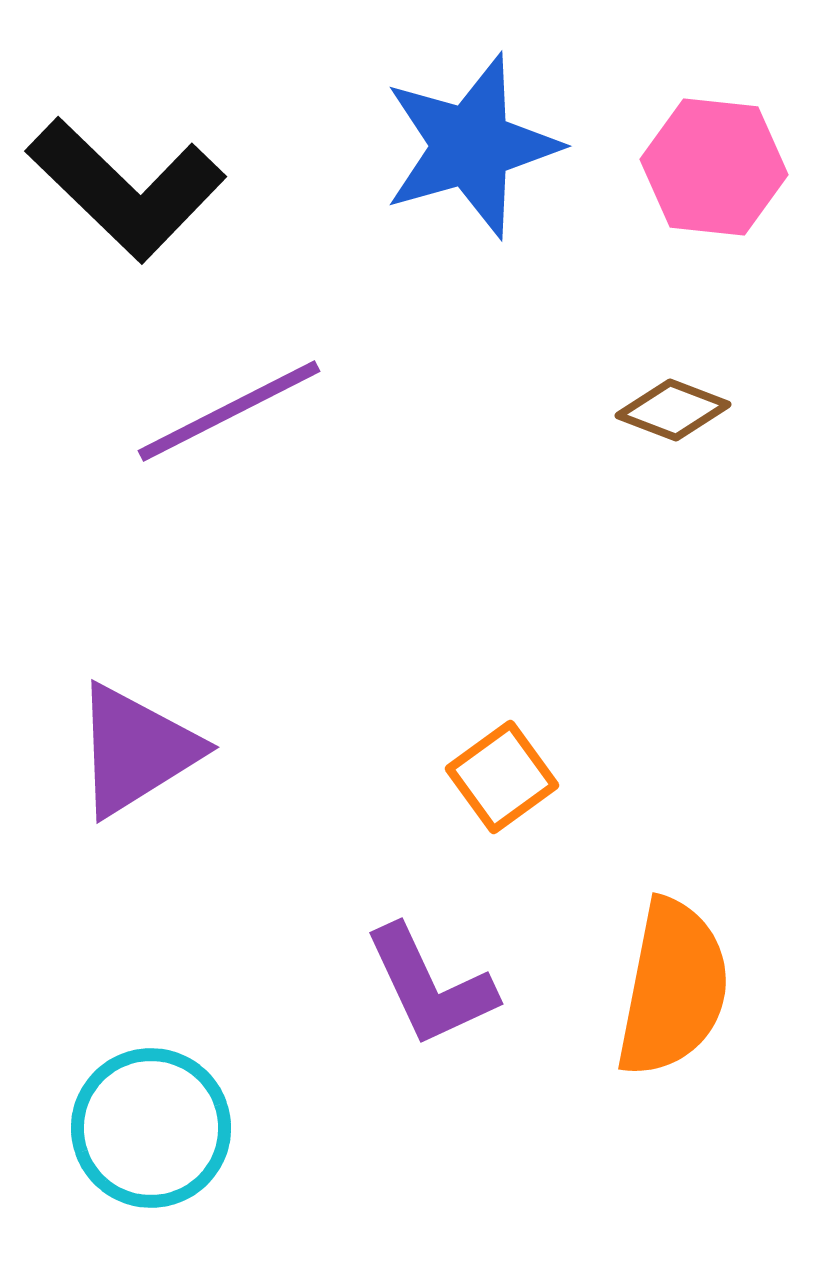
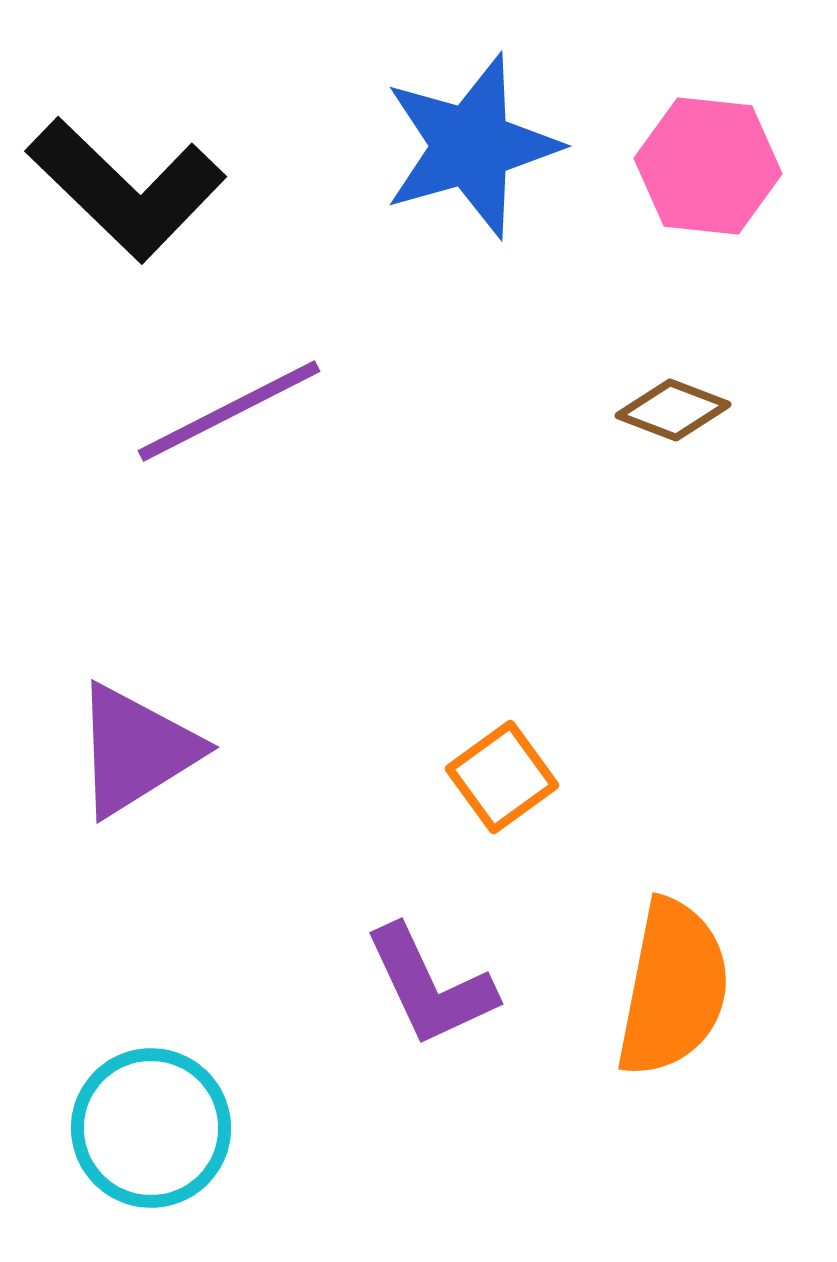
pink hexagon: moved 6 px left, 1 px up
